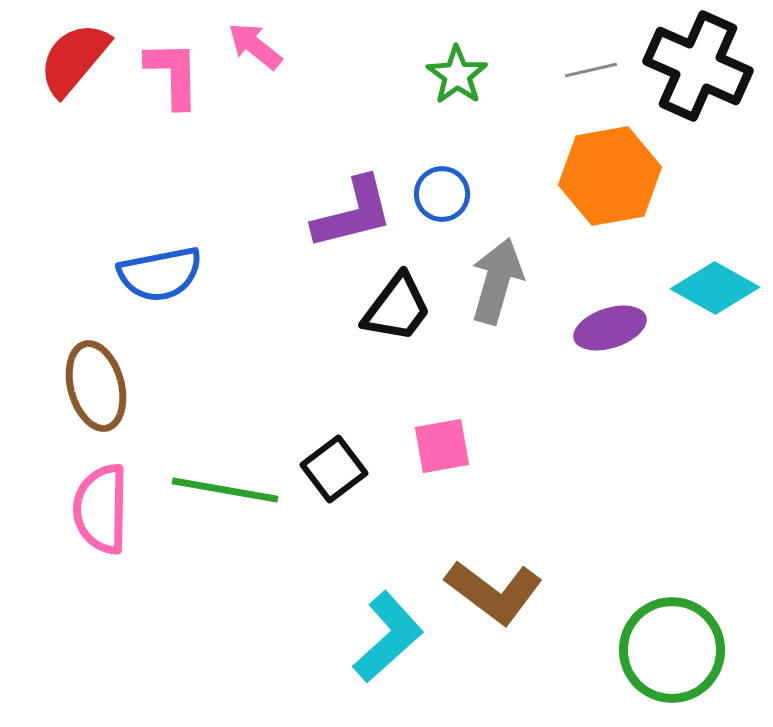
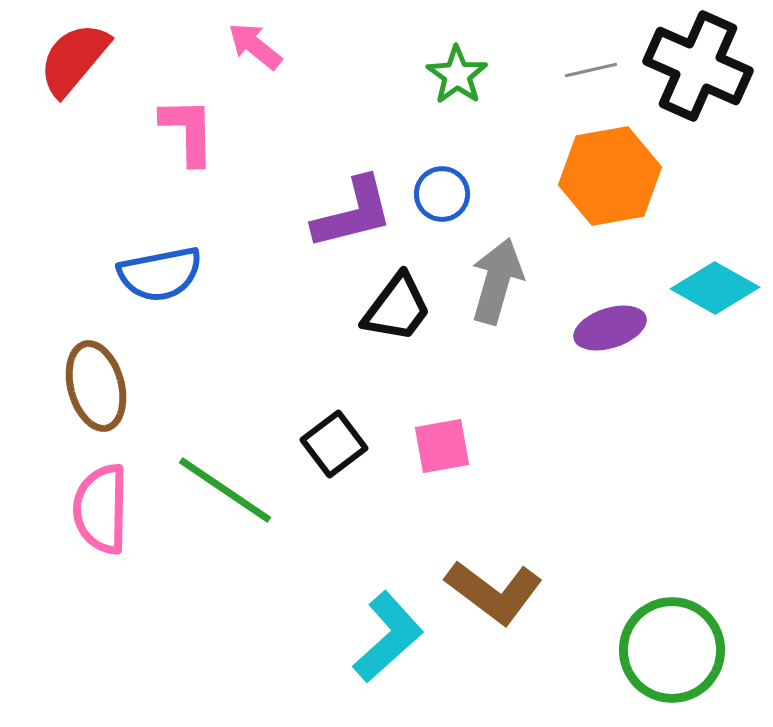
pink L-shape: moved 15 px right, 57 px down
black square: moved 25 px up
green line: rotated 24 degrees clockwise
